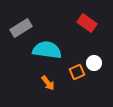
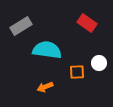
gray rectangle: moved 2 px up
white circle: moved 5 px right
orange square: rotated 21 degrees clockwise
orange arrow: moved 3 px left, 4 px down; rotated 105 degrees clockwise
